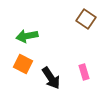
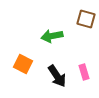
brown square: rotated 18 degrees counterclockwise
green arrow: moved 25 px right
black arrow: moved 6 px right, 2 px up
